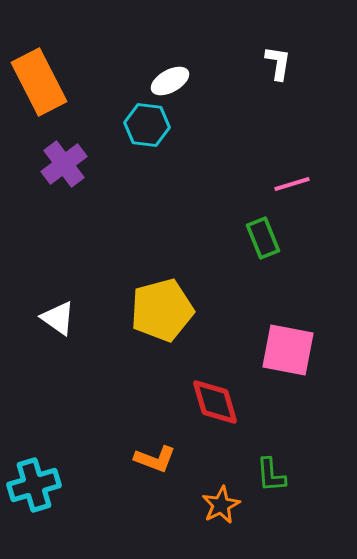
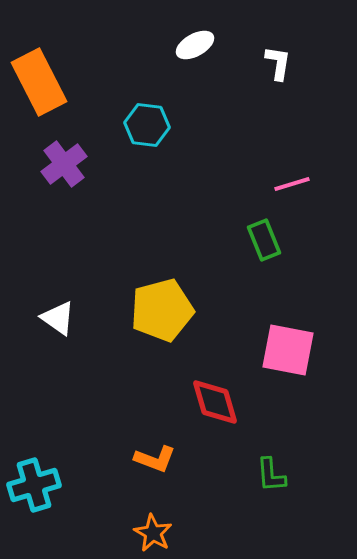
white ellipse: moved 25 px right, 36 px up
green rectangle: moved 1 px right, 2 px down
orange star: moved 68 px left, 28 px down; rotated 15 degrees counterclockwise
